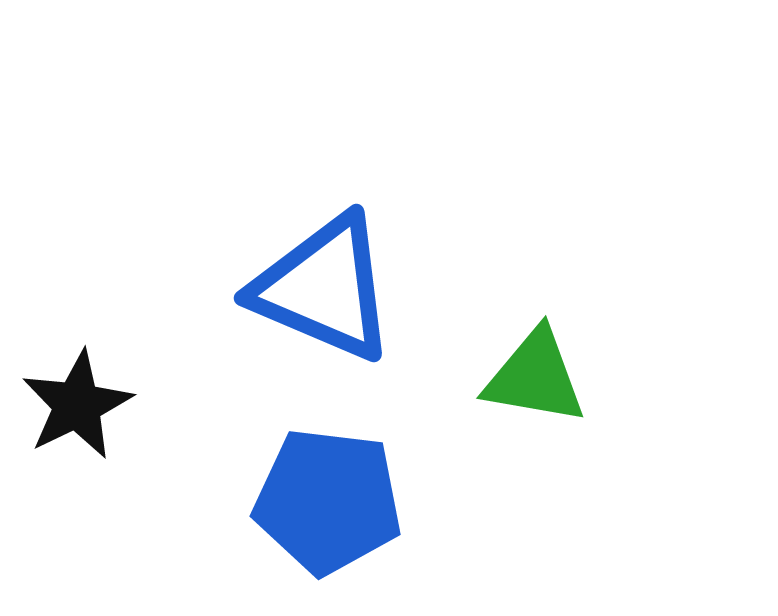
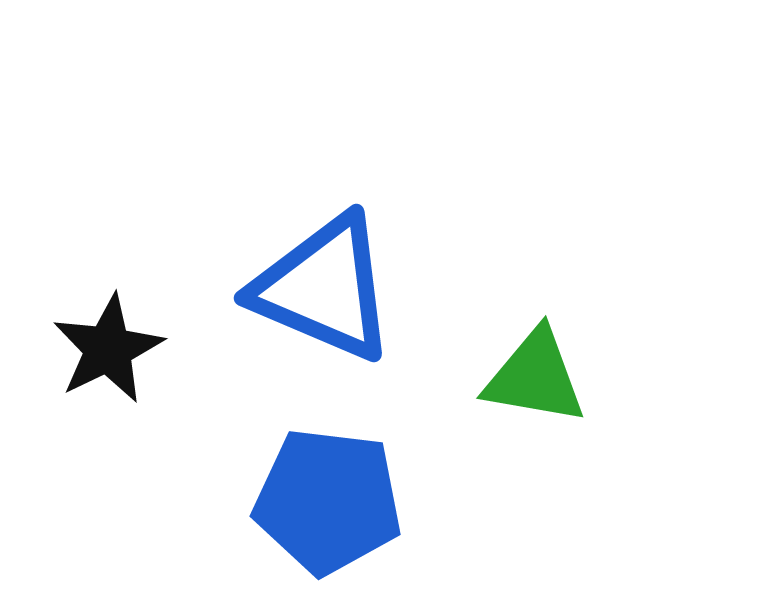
black star: moved 31 px right, 56 px up
